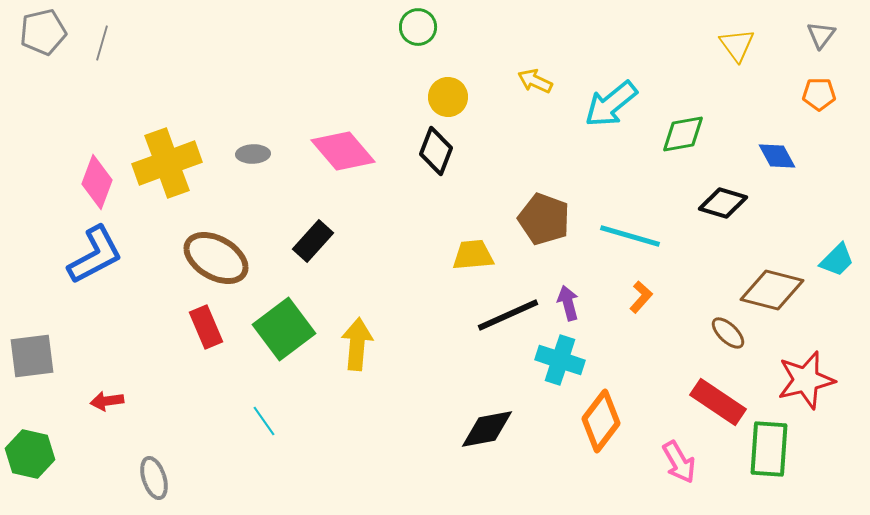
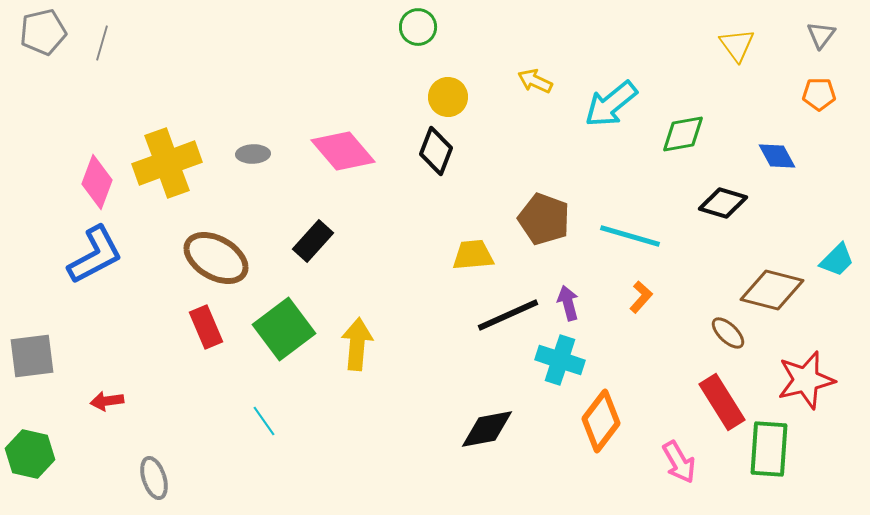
red rectangle at (718, 402): moved 4 px right; rotated 24 degrees clockwise
